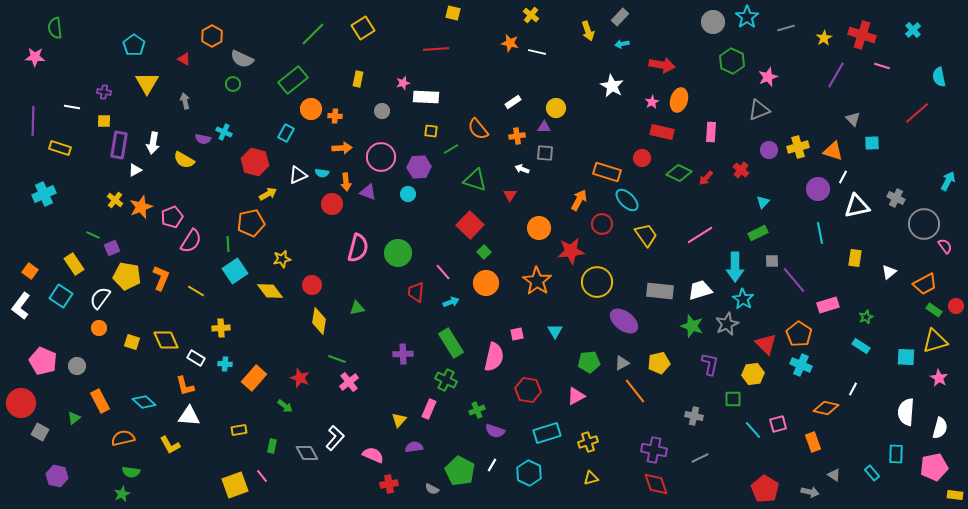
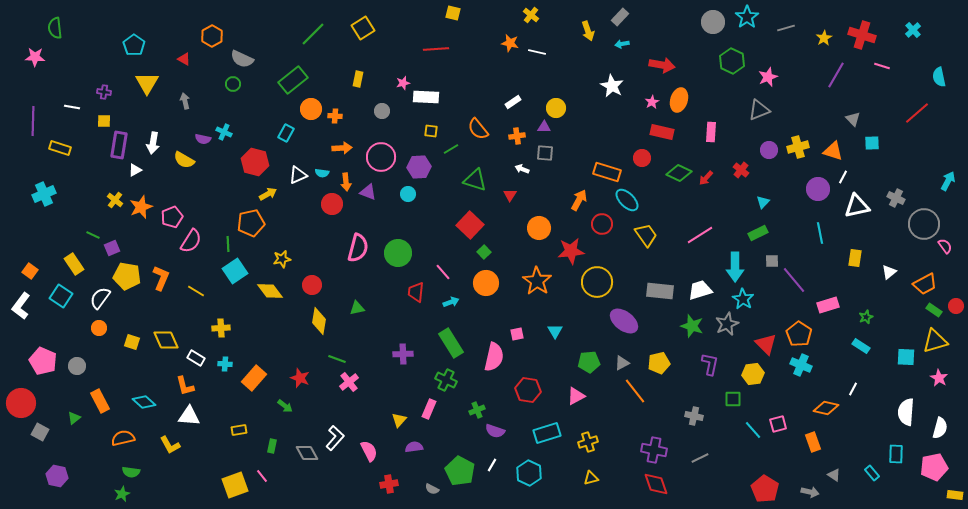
pink semicircle at (373, 455): moved 4 px left, 4 px up; rotated 40 degrees clockwise
